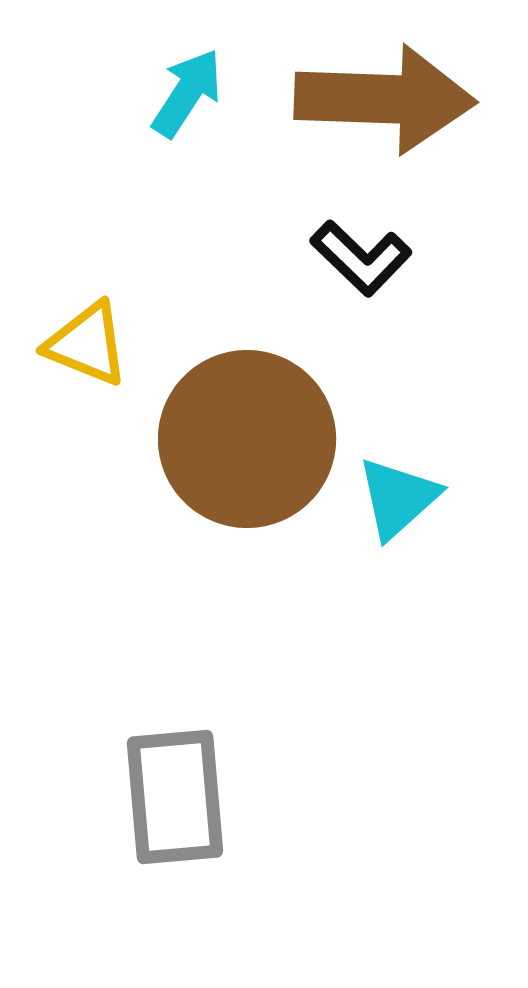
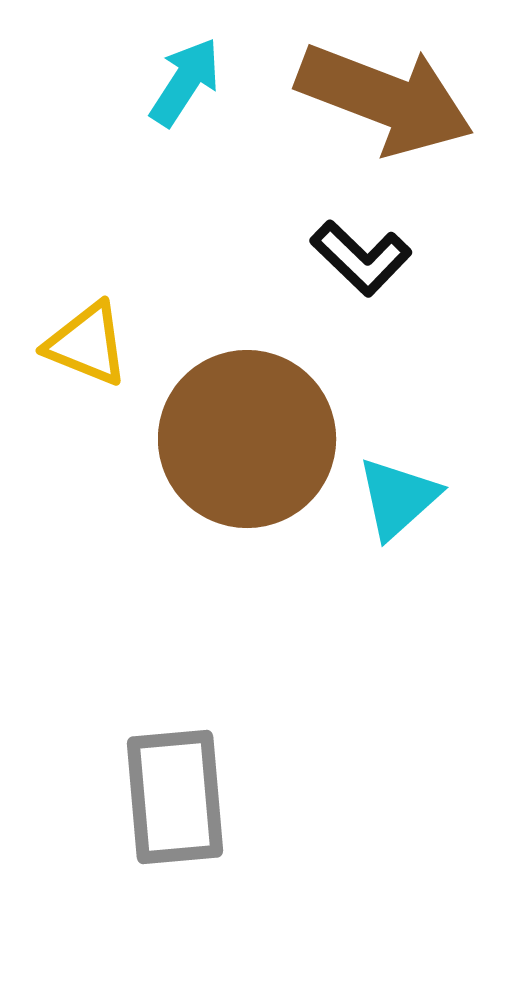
cyan arrow: moved 2 px left, 11 px up
brown arrow: rotated 19 degrees clockwise
